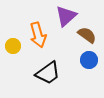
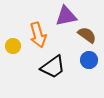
purple triangle: rotated 30 degrees clockwise
black trapezoid: moved 5 px right, 6 px up
